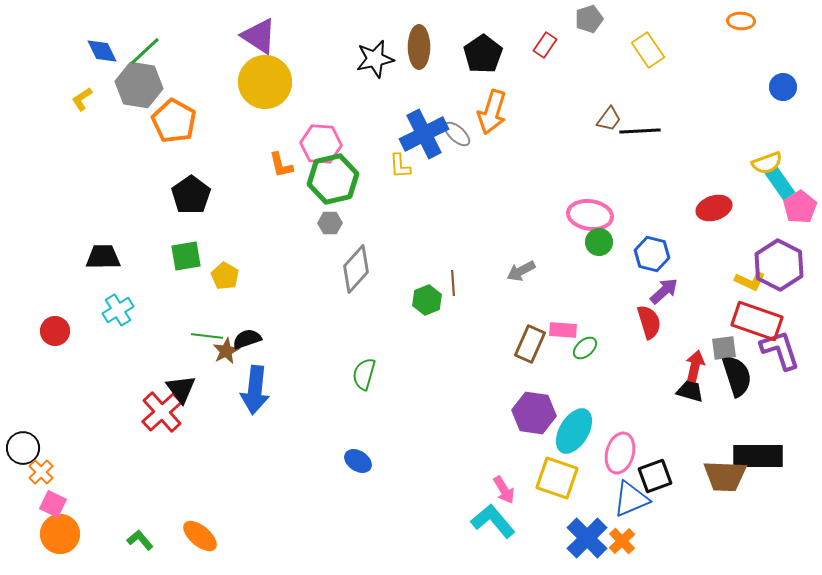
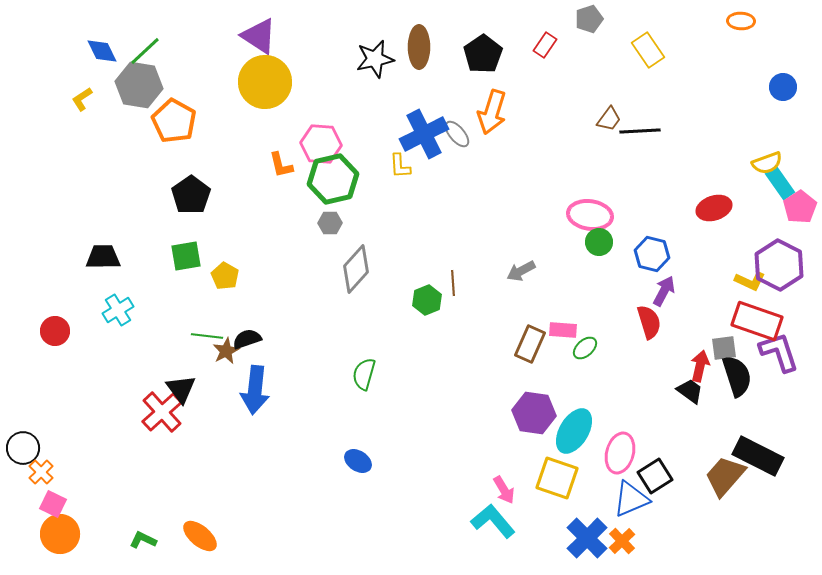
gray ellipse at (457, 134): rotated 8 degrees clockwise
purple arrow at (664, 291): rotated 20 degrees counterclockwise
purple L-shape at (780, 350): moved 1 px left, 2 px down
red arrow at (695, 366): moved 5 px right
black trapezoid at (690, 391): rotated 20 degrees clockwise
black rectangle at (758, 456): rotated 27 degrees clockwise
black square at (655, 476): rotated 12 degrees counterclockwise
brown trapezoid at (725, 476): rotated 129 degrees clockwise
green L-shape at (140, 540): moved 3 px right; rotated 24 degrees counterclockwise
